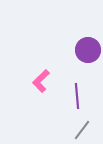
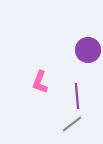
pink L-shape: moved 1 px left, 1 px down; rotated 25 degrees counterclockwise
gray line: moved 10 px left, 6 px up; rotated 15 degrees clockwise
